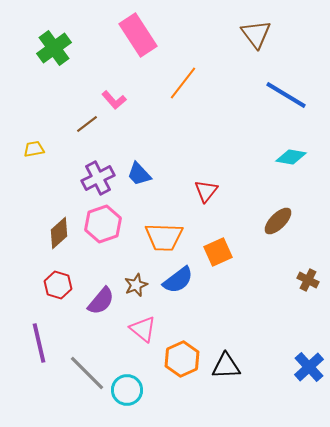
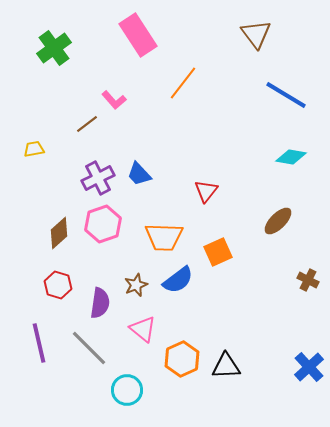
purple semicircle: moved 1 px left, 2 px down; rotated 32 degrees counterclockwise
gray line: moved 2 px right, 25 px up
